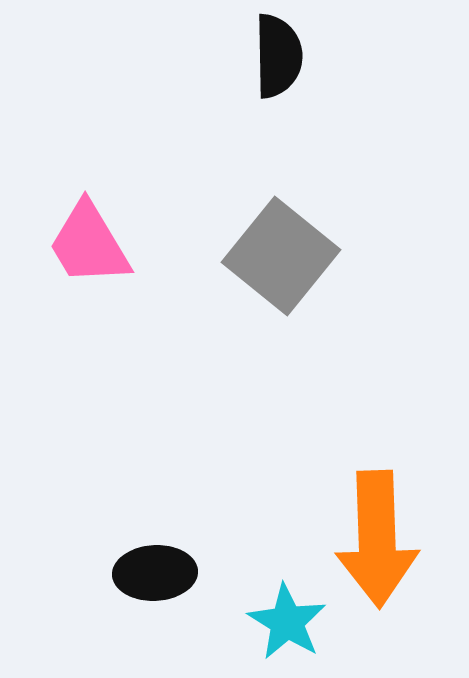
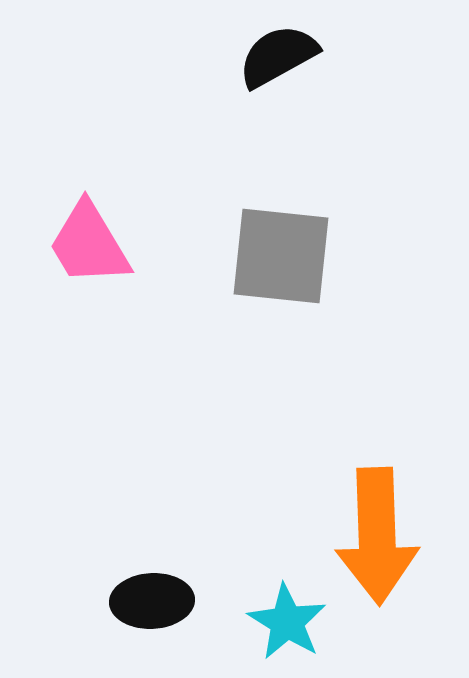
black semicircle: rotated 118 degrees counterclockwise
gray square: rotated 33 degrees counterclockwise
orange arrow: moved 3 px up
black ellipse: moved 3 px left, 28 px down
